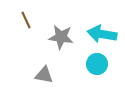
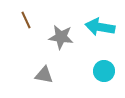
cyan arrow: moved 2 px left, 7 px up
cyan circle: moved 7 px right, 7 px down
